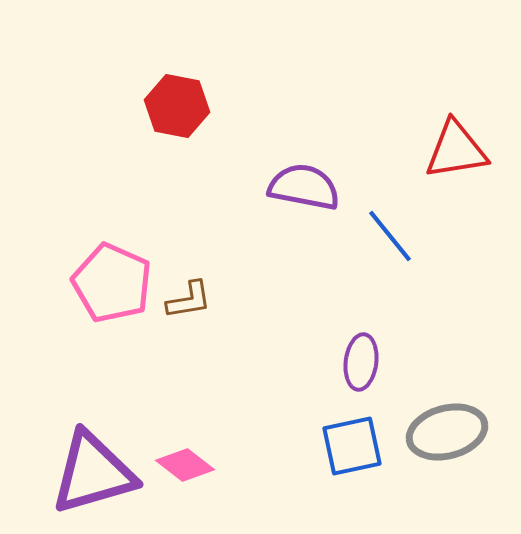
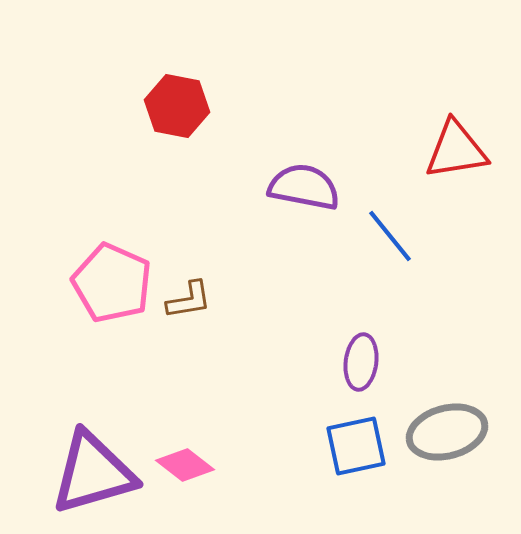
blue square: moved 4 px right
